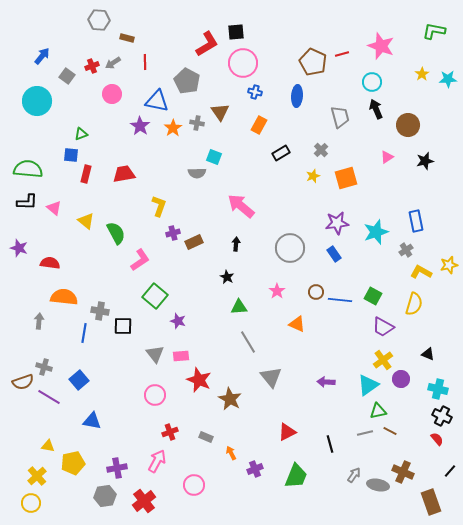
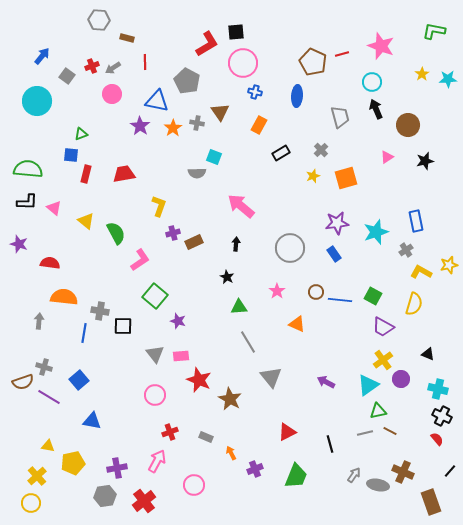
gray arrow at (113, 63): moved 5 px down
purple star at (19, 248): moved 4 px up
purple arrow at (326, 382): rotated 24 degrees clockwise
